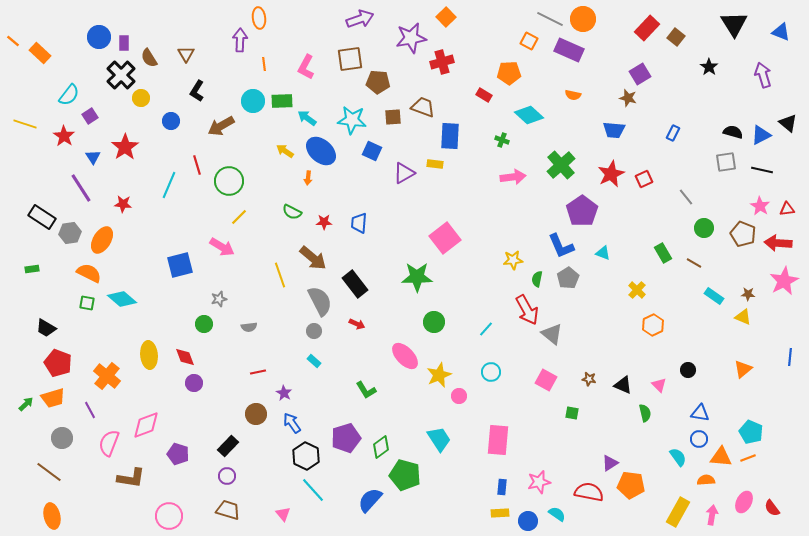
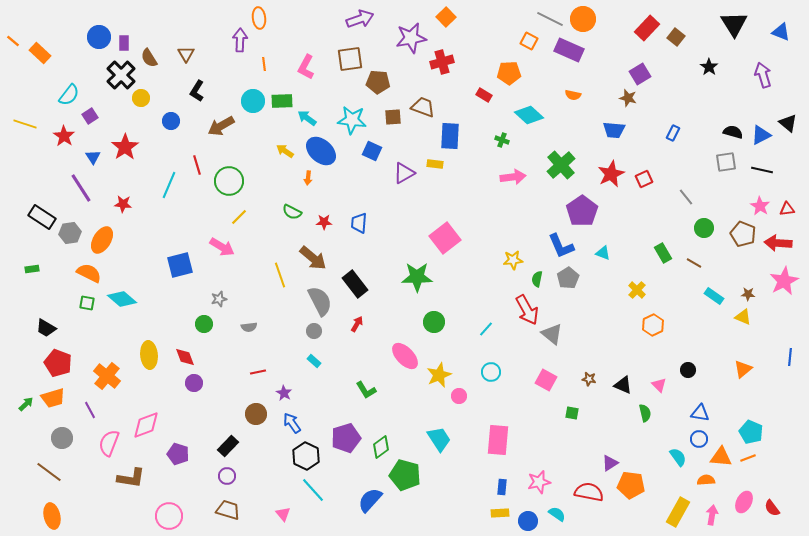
red arrow at (357, 324): rotated 84 degrees counterclockwise
